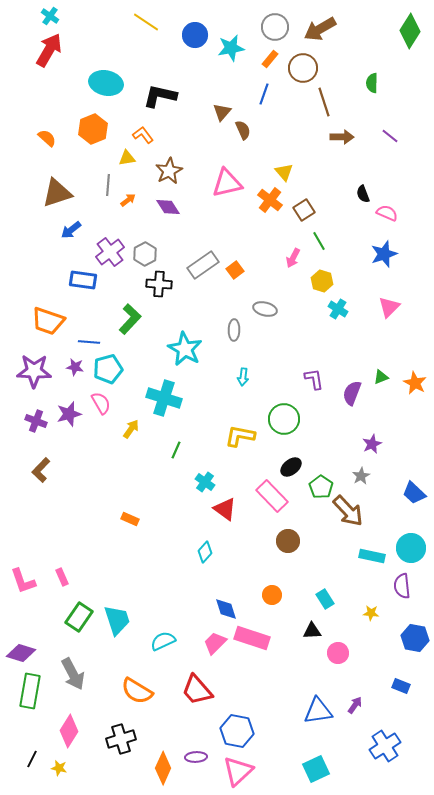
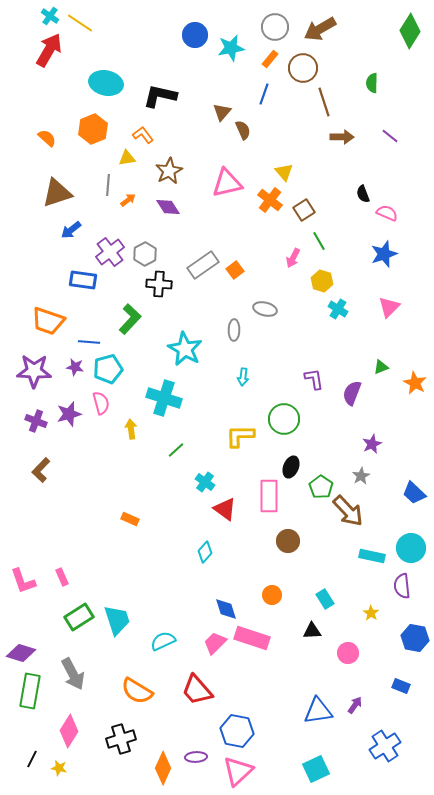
yellow line at (146, 22): moved 66 px left, 1 px down
green triangle at (381, 377): moved 10 px up
pink semicircle at (101, 403): rotated 15 degrees clockwise
yellow arrow at (131, 429): rotated 42 degrees counterclockwise
yellow L-shape at (240, 436): rotated 12 degrees counterclockwise
green line at (176, 450): rotated 24 degrees clockwise
black ellipse at (291, 467): rotated 30 degrees counterclockwise
pink rectangle at (272, 496): moved 3 px left; rotated 44 degrees clockwise
yellow star at (371, 613): rotated 28 degrees clockwise
green rectangle at (79, 617): rotated 24 degrees clockwise
pink circle at (338, 653): moved 10 px right
